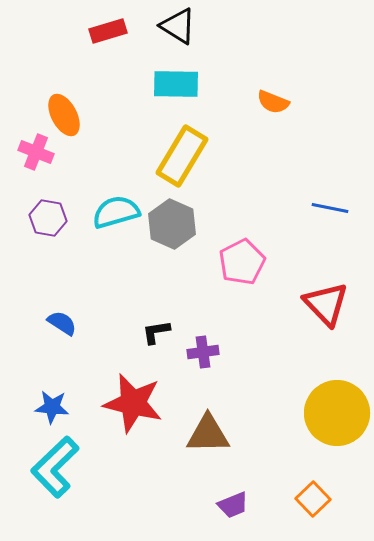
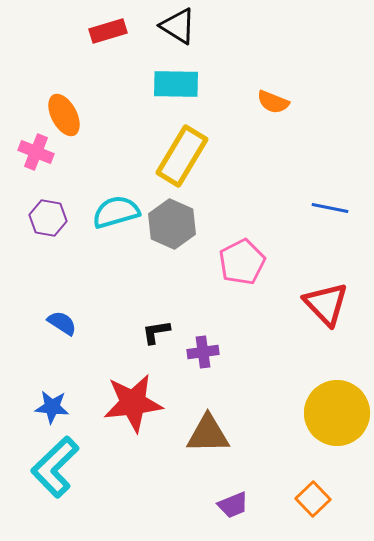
red star: rotated 20 degrees counterclockwise
